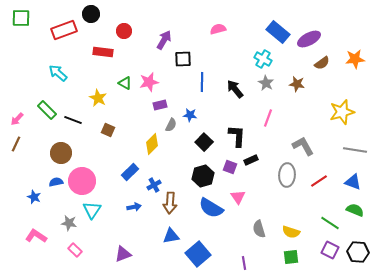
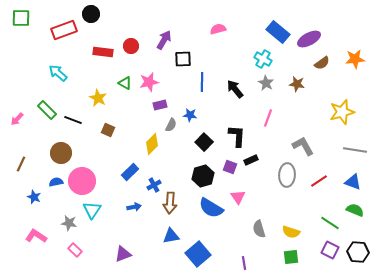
red circle at (124, 31): moved 7 px right, 15 px down
brown line at (16, 144): moved 5 px right, 20 px down
